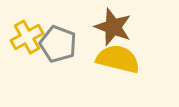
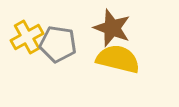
brown star: moved 1 px left, 1 px down
gray pentagon: rotated 12 degrees counterclockwise
